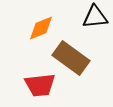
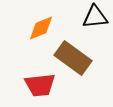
brown rectangle: moved 2 px right
